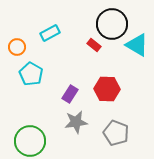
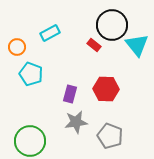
black circle: moved 1 px down
cyan triangle: rotated 20 degrees clockwise
cyan pentagon: rotated 10 degrees counterclockwise
red hexagon: moved 1 px left
purple rectangle: rotated 18 degrees counterclockwise
gray pentagon: moved 6 px left, 3 px down
